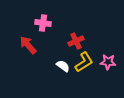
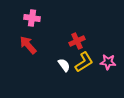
pink cross: moved 11 px left, 5 px up
red cross: moved 1 px right
white semicircle: moved 1 px right, 1 px up; rotated 16 degrees clockwise
